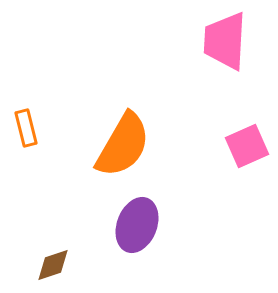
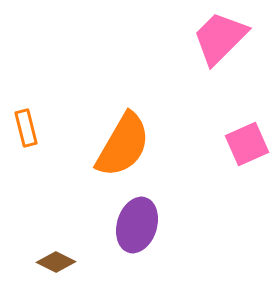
pink trapezoid: moved 5 px left, 3 px up; rotated 42 degrees clockwise
pink square: moved 2 px up
purple ellipse: rotated 4 degrees counterclockwise
brown diamond: moved 3 px right, 3 px up; rotated 45 degrees clockwise
